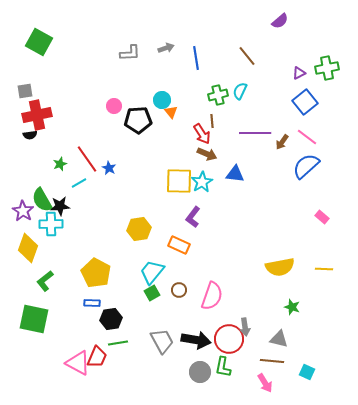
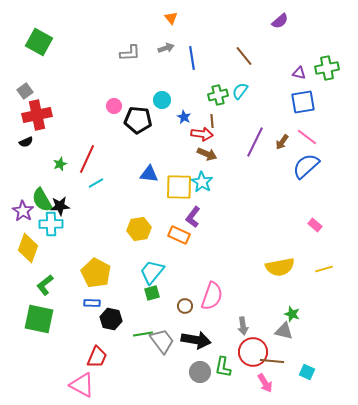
brown line at (247, 56): moved 3 px left
blue line at (196, 58): moved 4 px left
purple triangle at (299, 73): rotated 40 degrees clockwise
gray square at (25, 91): rotated 28 degrees counterclockwise
cyan semicircle at (240, 91): rotated 12 degrees clockwise
blue square at (305, 102): moved 2 px left; rotated 30 degrees clockwise
orange triangle at (171, 112): moved 94 px up
black pentagon at (138, 120): rotated 8 degrees clockwise
purple line at (255, 133): moved 9 px down; rotated 64 degrees counterclockwise
red arrow at (202, 134): rotated 50 degrees counterclockwise
black semicircle at (30, 135): moved 4 px left, 7 px down; rotated 16 degrees counterclockwise
red line at (87, 159): rotated 60 degrees clockwise
blue star at (109, 168): moved 75 px right, 51 px up
blue triangle at (235, 174): moved 86 px left
yellow square at (179, 181): moved 6 px down
cyan star at (202, 182): rotated 10 degrees counterclockwise
cyan line at (79, 183): moved 17 px right
pink rectangle at (322, 217): moved 7 px left, 8 px down
orange rectangle at (179, 245): moved 10 px up
yellow line at (324, 269): rotated 18 degrees counterclockwise
green L-shape at (45, 281): moved 4 px down
brown circle at (179, 290): moved 6 px right, 16 px down
green square at (152, 293): rotated 14 degrees clockwise
green star at (292, 307): moved 7 px down
green square at (34, 319): moved 5 px right
black hexagon at (111, 319): rotated 20 degrees clockwise
gray arrow at (245, 327): moved 2 px left, 1 px up
red circle at (229, 339): moved 24 px right, 13 px down
gray triangle at (279, 339): moved 5 px right, 8 px up
gray trapezoid at (162, 341): rotated 8 degrees counterclockwise
green line at (118, 343): moved 25 px right, 9 px up
pink triangle at (78, 363): moved 4 px right, 22 px down
